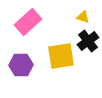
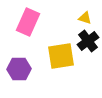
yellow triangle: moved 2 px right, 1 px down
pink rectangle: rotated 24 degrees counterclockwise
purple hexagon: moved 2 px left, 4 px down
